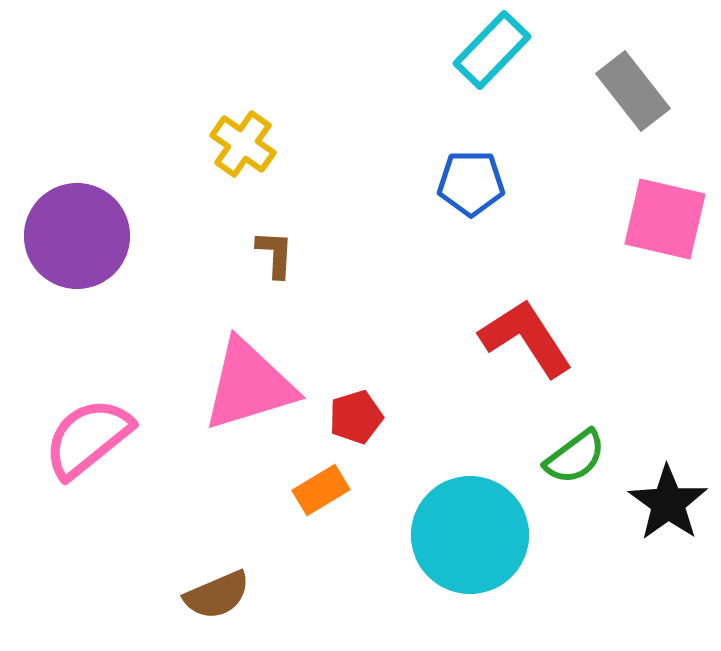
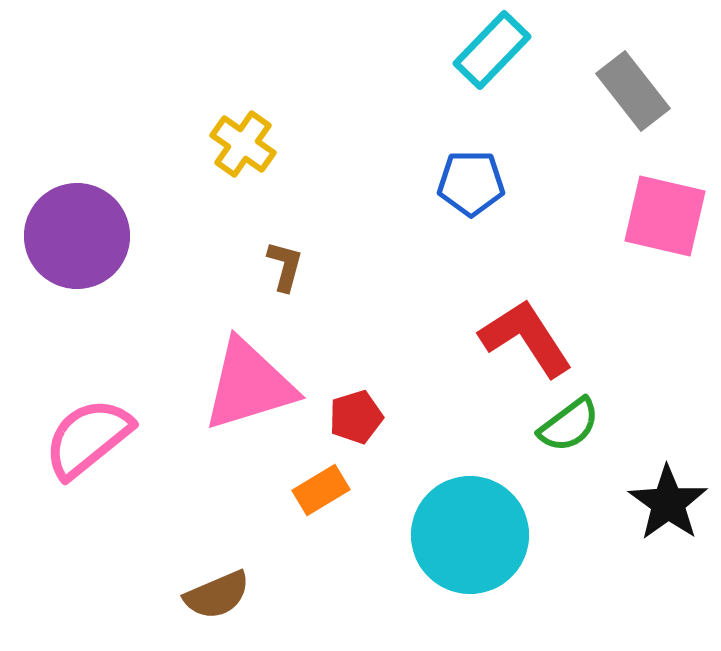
pink square: moved 3 px up
brown L-shape: moved 10 px right, 12 px down; rotated 12 degrees clockwise
green semicircle: moved 6 px left, 32 px up
